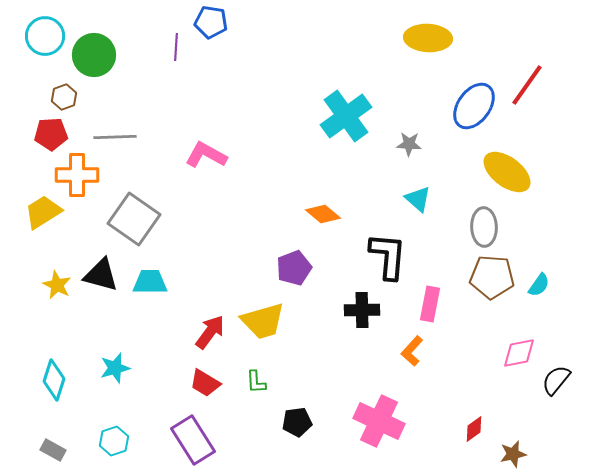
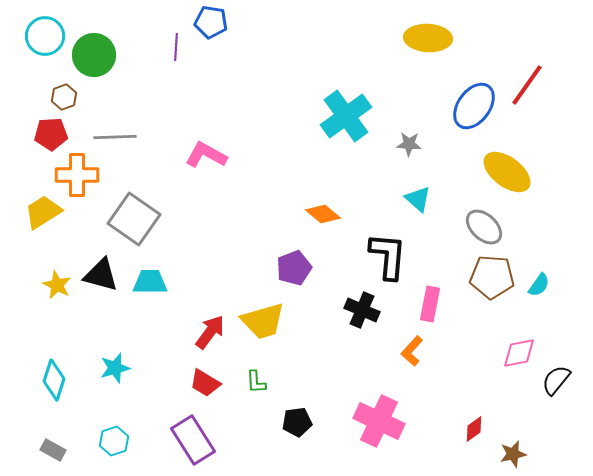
gray ellipse at (484, 227): rotated 45 degrees counterclockwise
black cross at (362, 310): rotated 24 degrees clockwise
